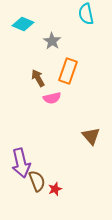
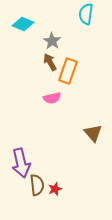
cyan semicircle: rotated 20 degrees clockwise
brown arrow: moved 12 px right, 16 px up
brown triangle: moved 2 px right, 3 px up
brown semicircle: moved 4 px down; rotated 15 degrees clockwise
